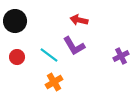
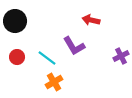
red arrow: moved 12 px right
cyan line: moved 2 px left, 3 px down
